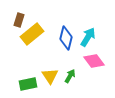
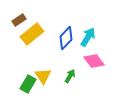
brown rectangle: rotated 40 degrees clockwise
blue diamond: rotated 30 degrees clockwise
yellow triangle: moved 7 px left
green rectangle: rotated 48 degrees counterclockwise
